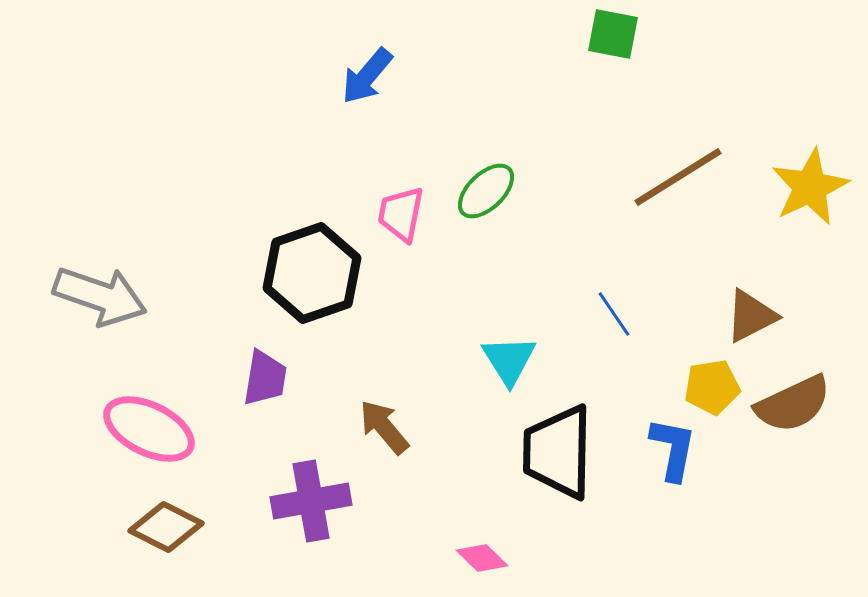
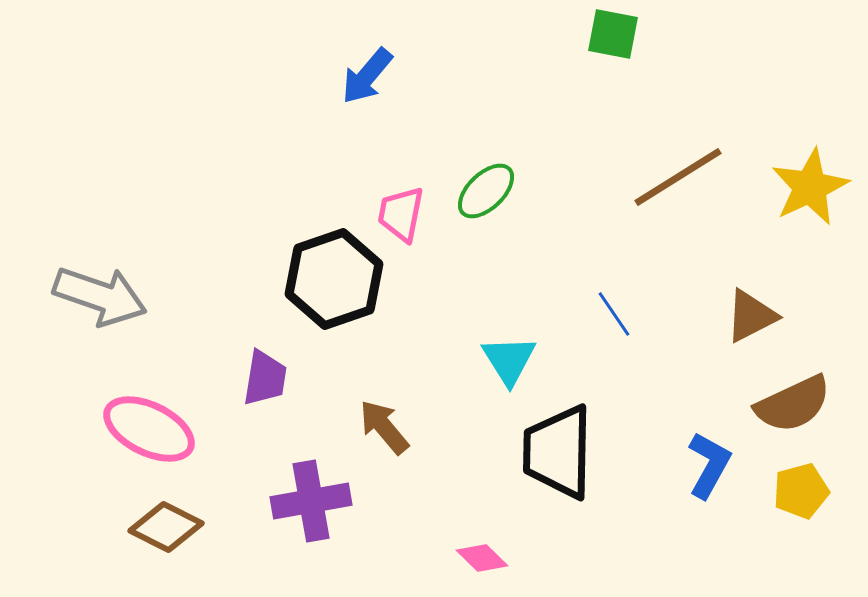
black hexagon: moved 22 px right, 6 px down
yellow pentagon: moved 89 px right, 104 px down; rotated 6 degrees counterclockwise
blue L-shape: moved 36 px right, 16 px down; rotated 18 degrees clockwise
